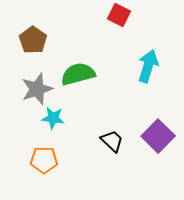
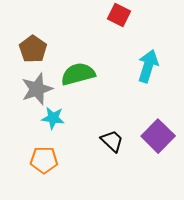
brown pentagon: moved 9 px down
